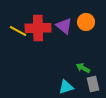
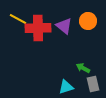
orange circle: moved 2 px right, 1 px up
yellow line: moved 12 px up
